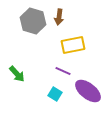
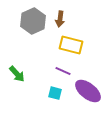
brown arrow: moved 1 px right, 2 px down
gray hexagon: rotated 20 degrees clockwise
yellow rectangle: moved 2 px left; rotated 25 degrees clockwise
cyan square: moved 1 px up; rotated 16 degrees counterclockwise
